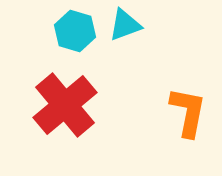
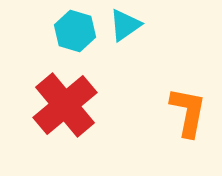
cyan triangle: rotated 15 degrees counterclockwise
